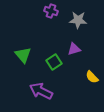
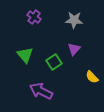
purple cross: moved 17 px left, 6 px down; rotated 16 degrees clockwise
gray star: moved 4 px left
purple triangle: rotated 32 degrees counterclockwise
green triangle: moved 2 px right
